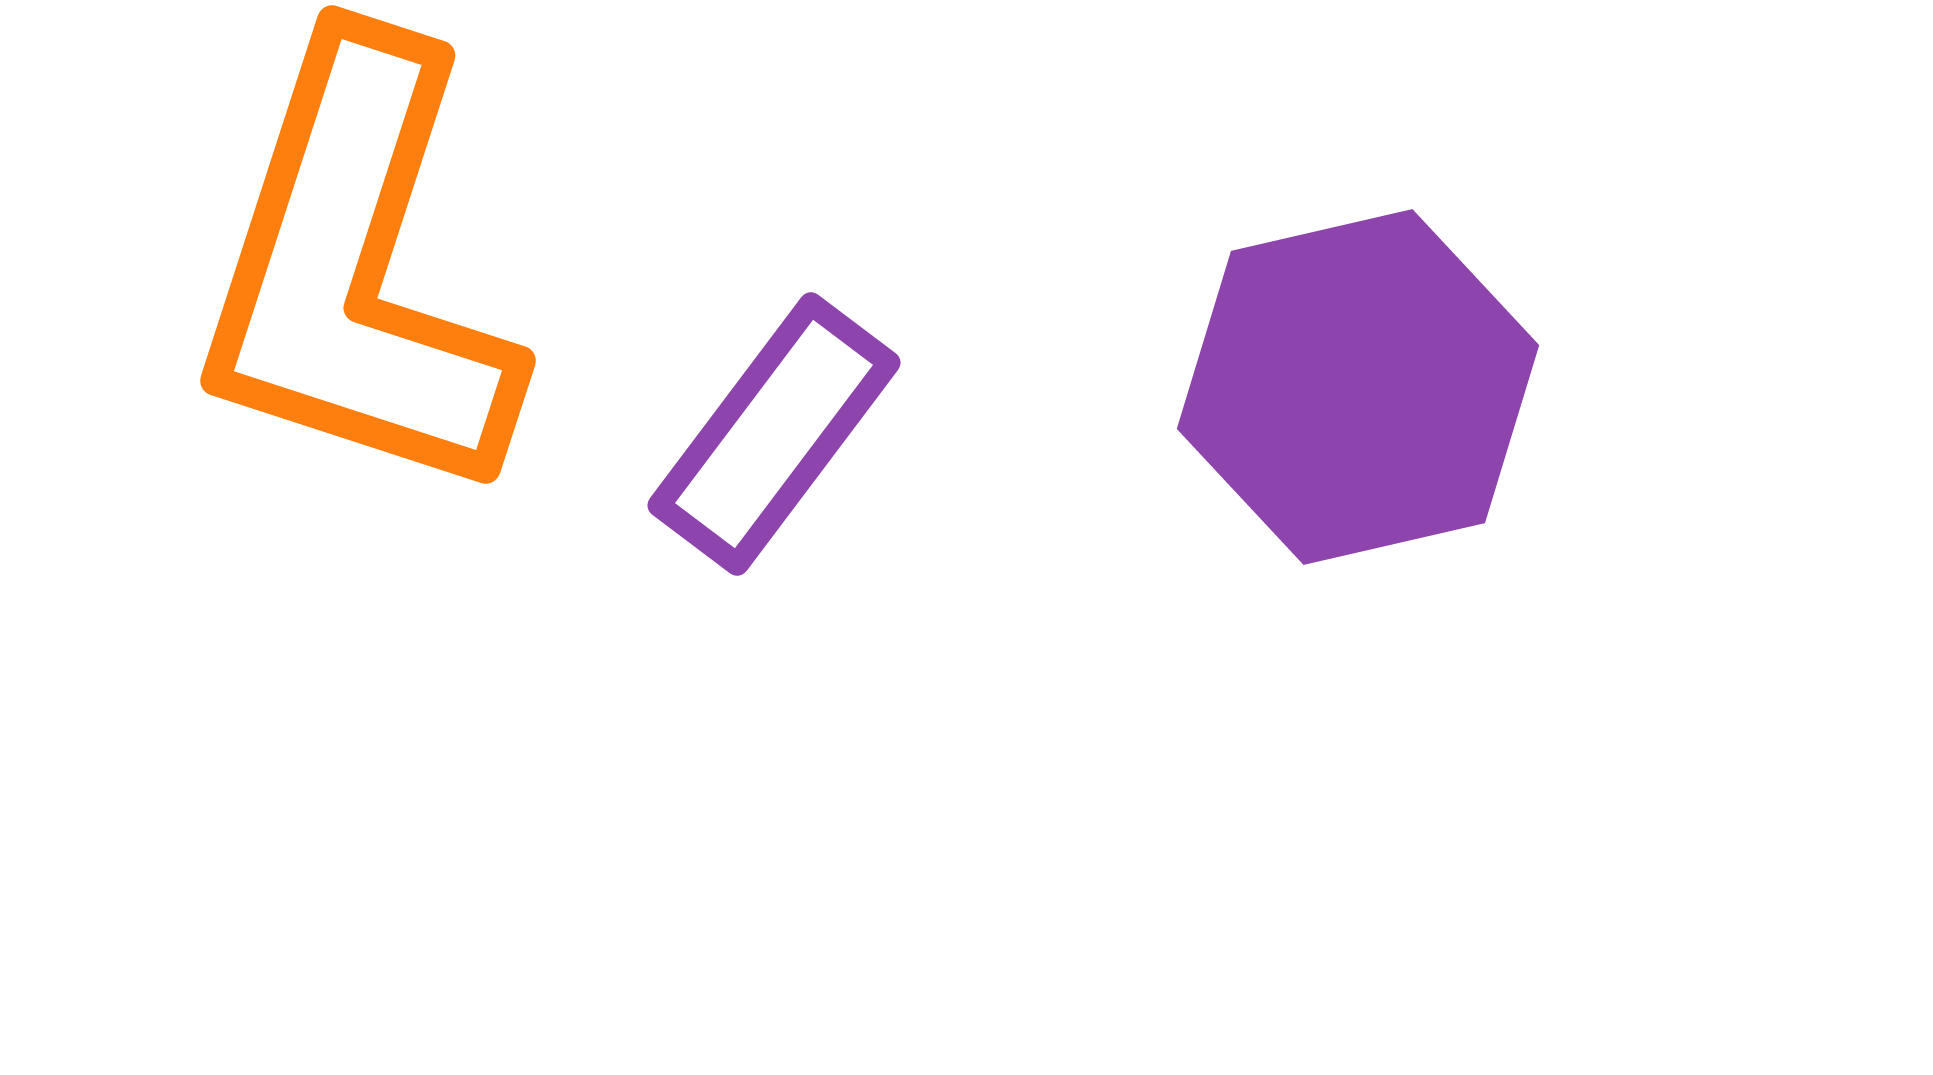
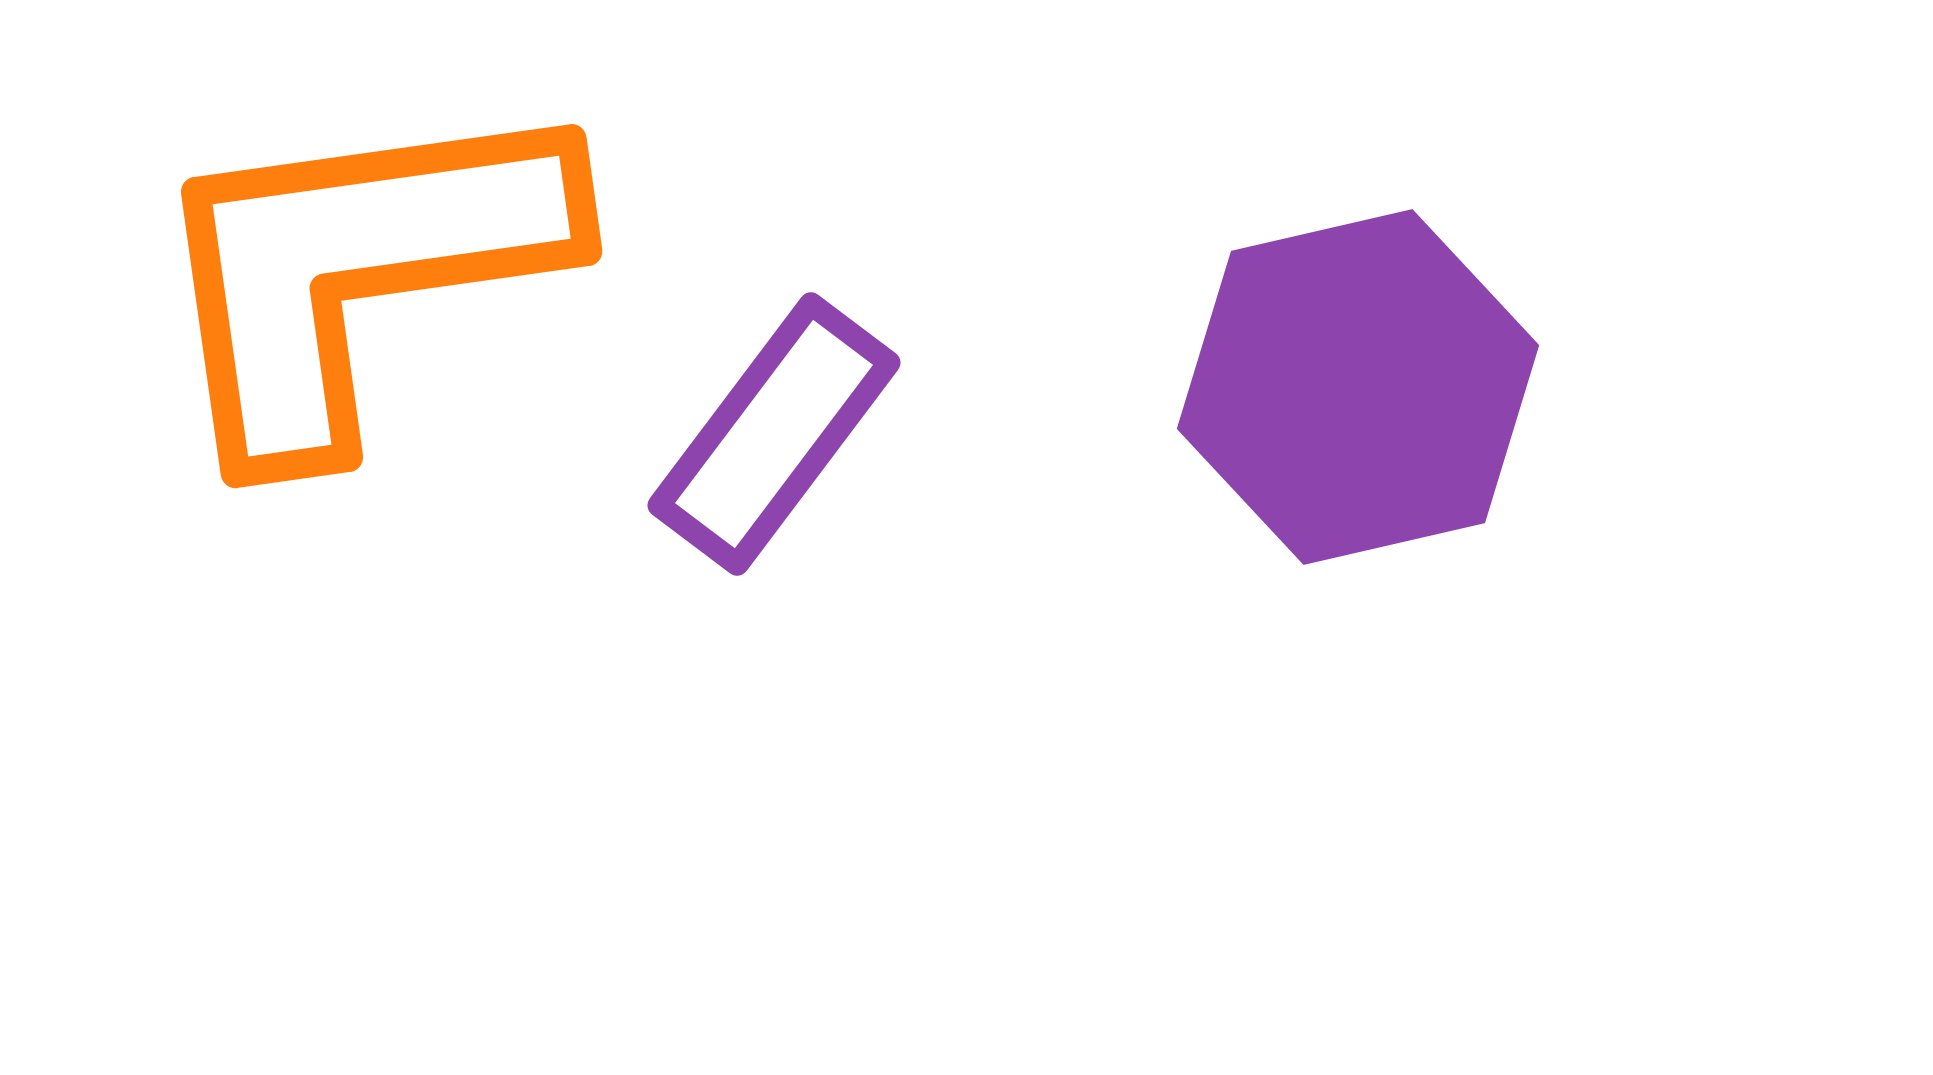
orange L-shape: rotated 64 degrees clockwise
